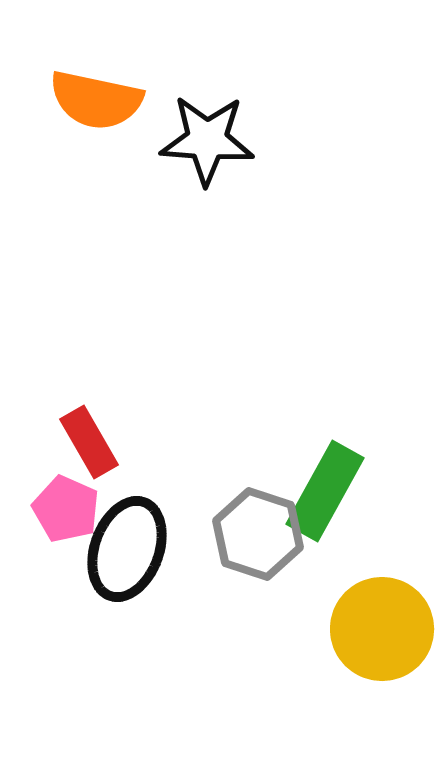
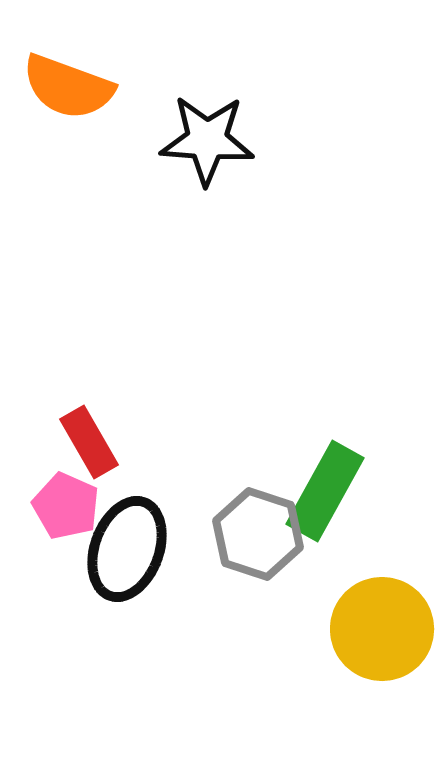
orange semicircle: moved 28 px left, 13 px up; rotated 8 degrees clockwise
pink pentagon: moved 3 px up
